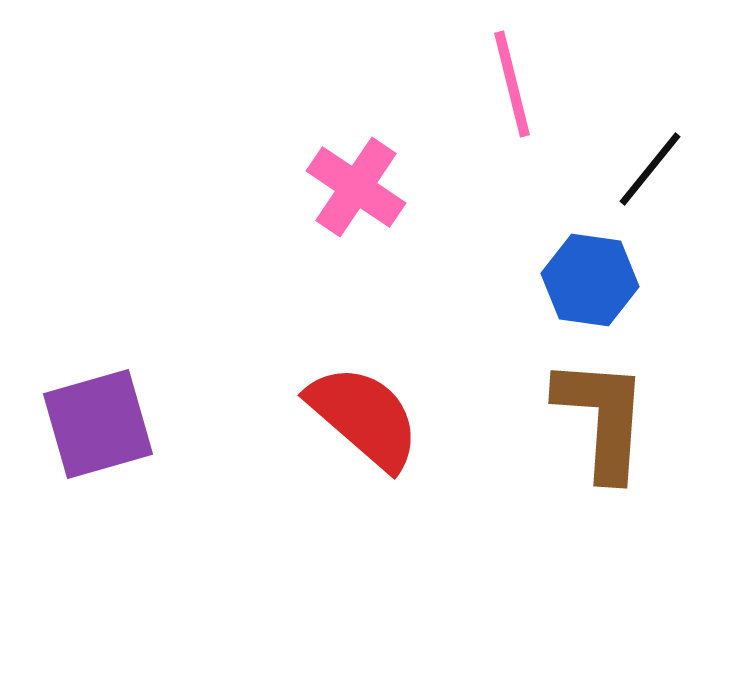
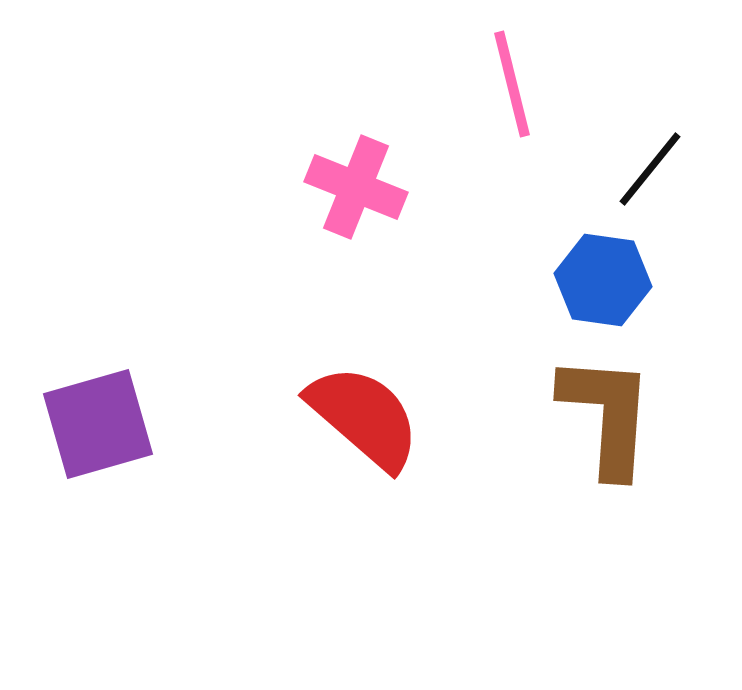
pink cross: rotated 12 degrees counterclockwise
blue hexagon: moved 13 px right
brown L-shape: moved 5 px right, 3 px up
